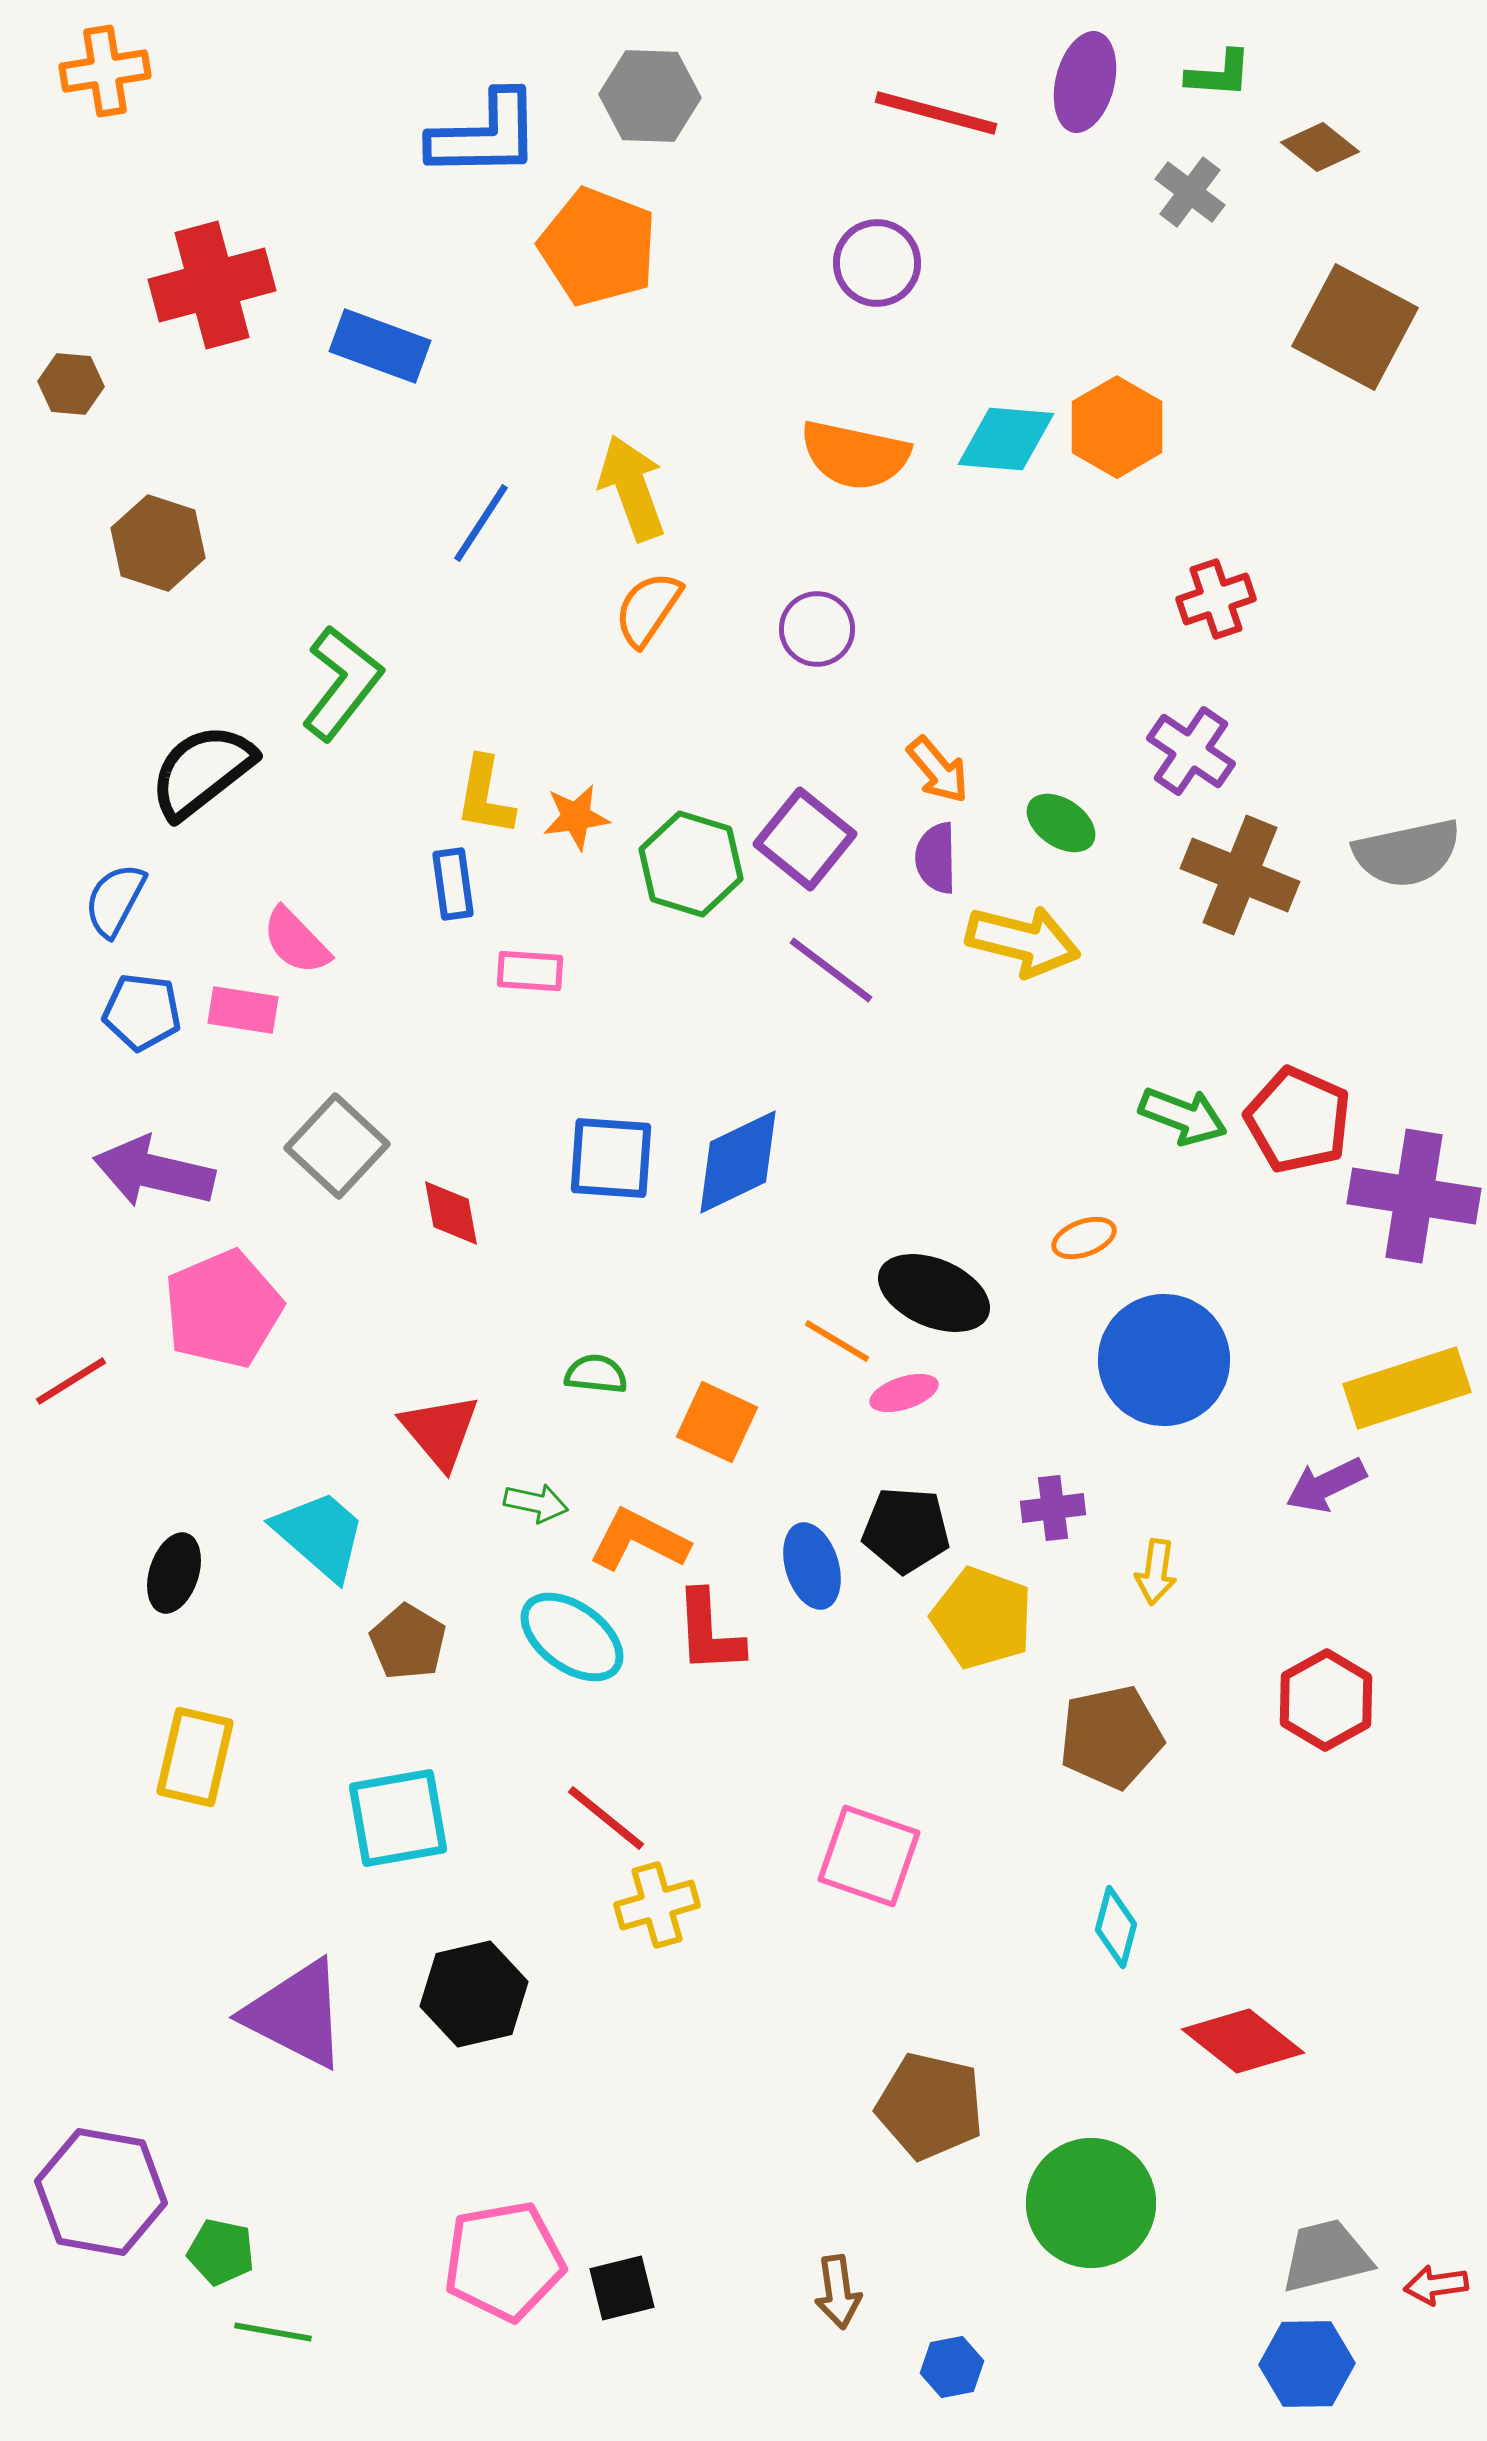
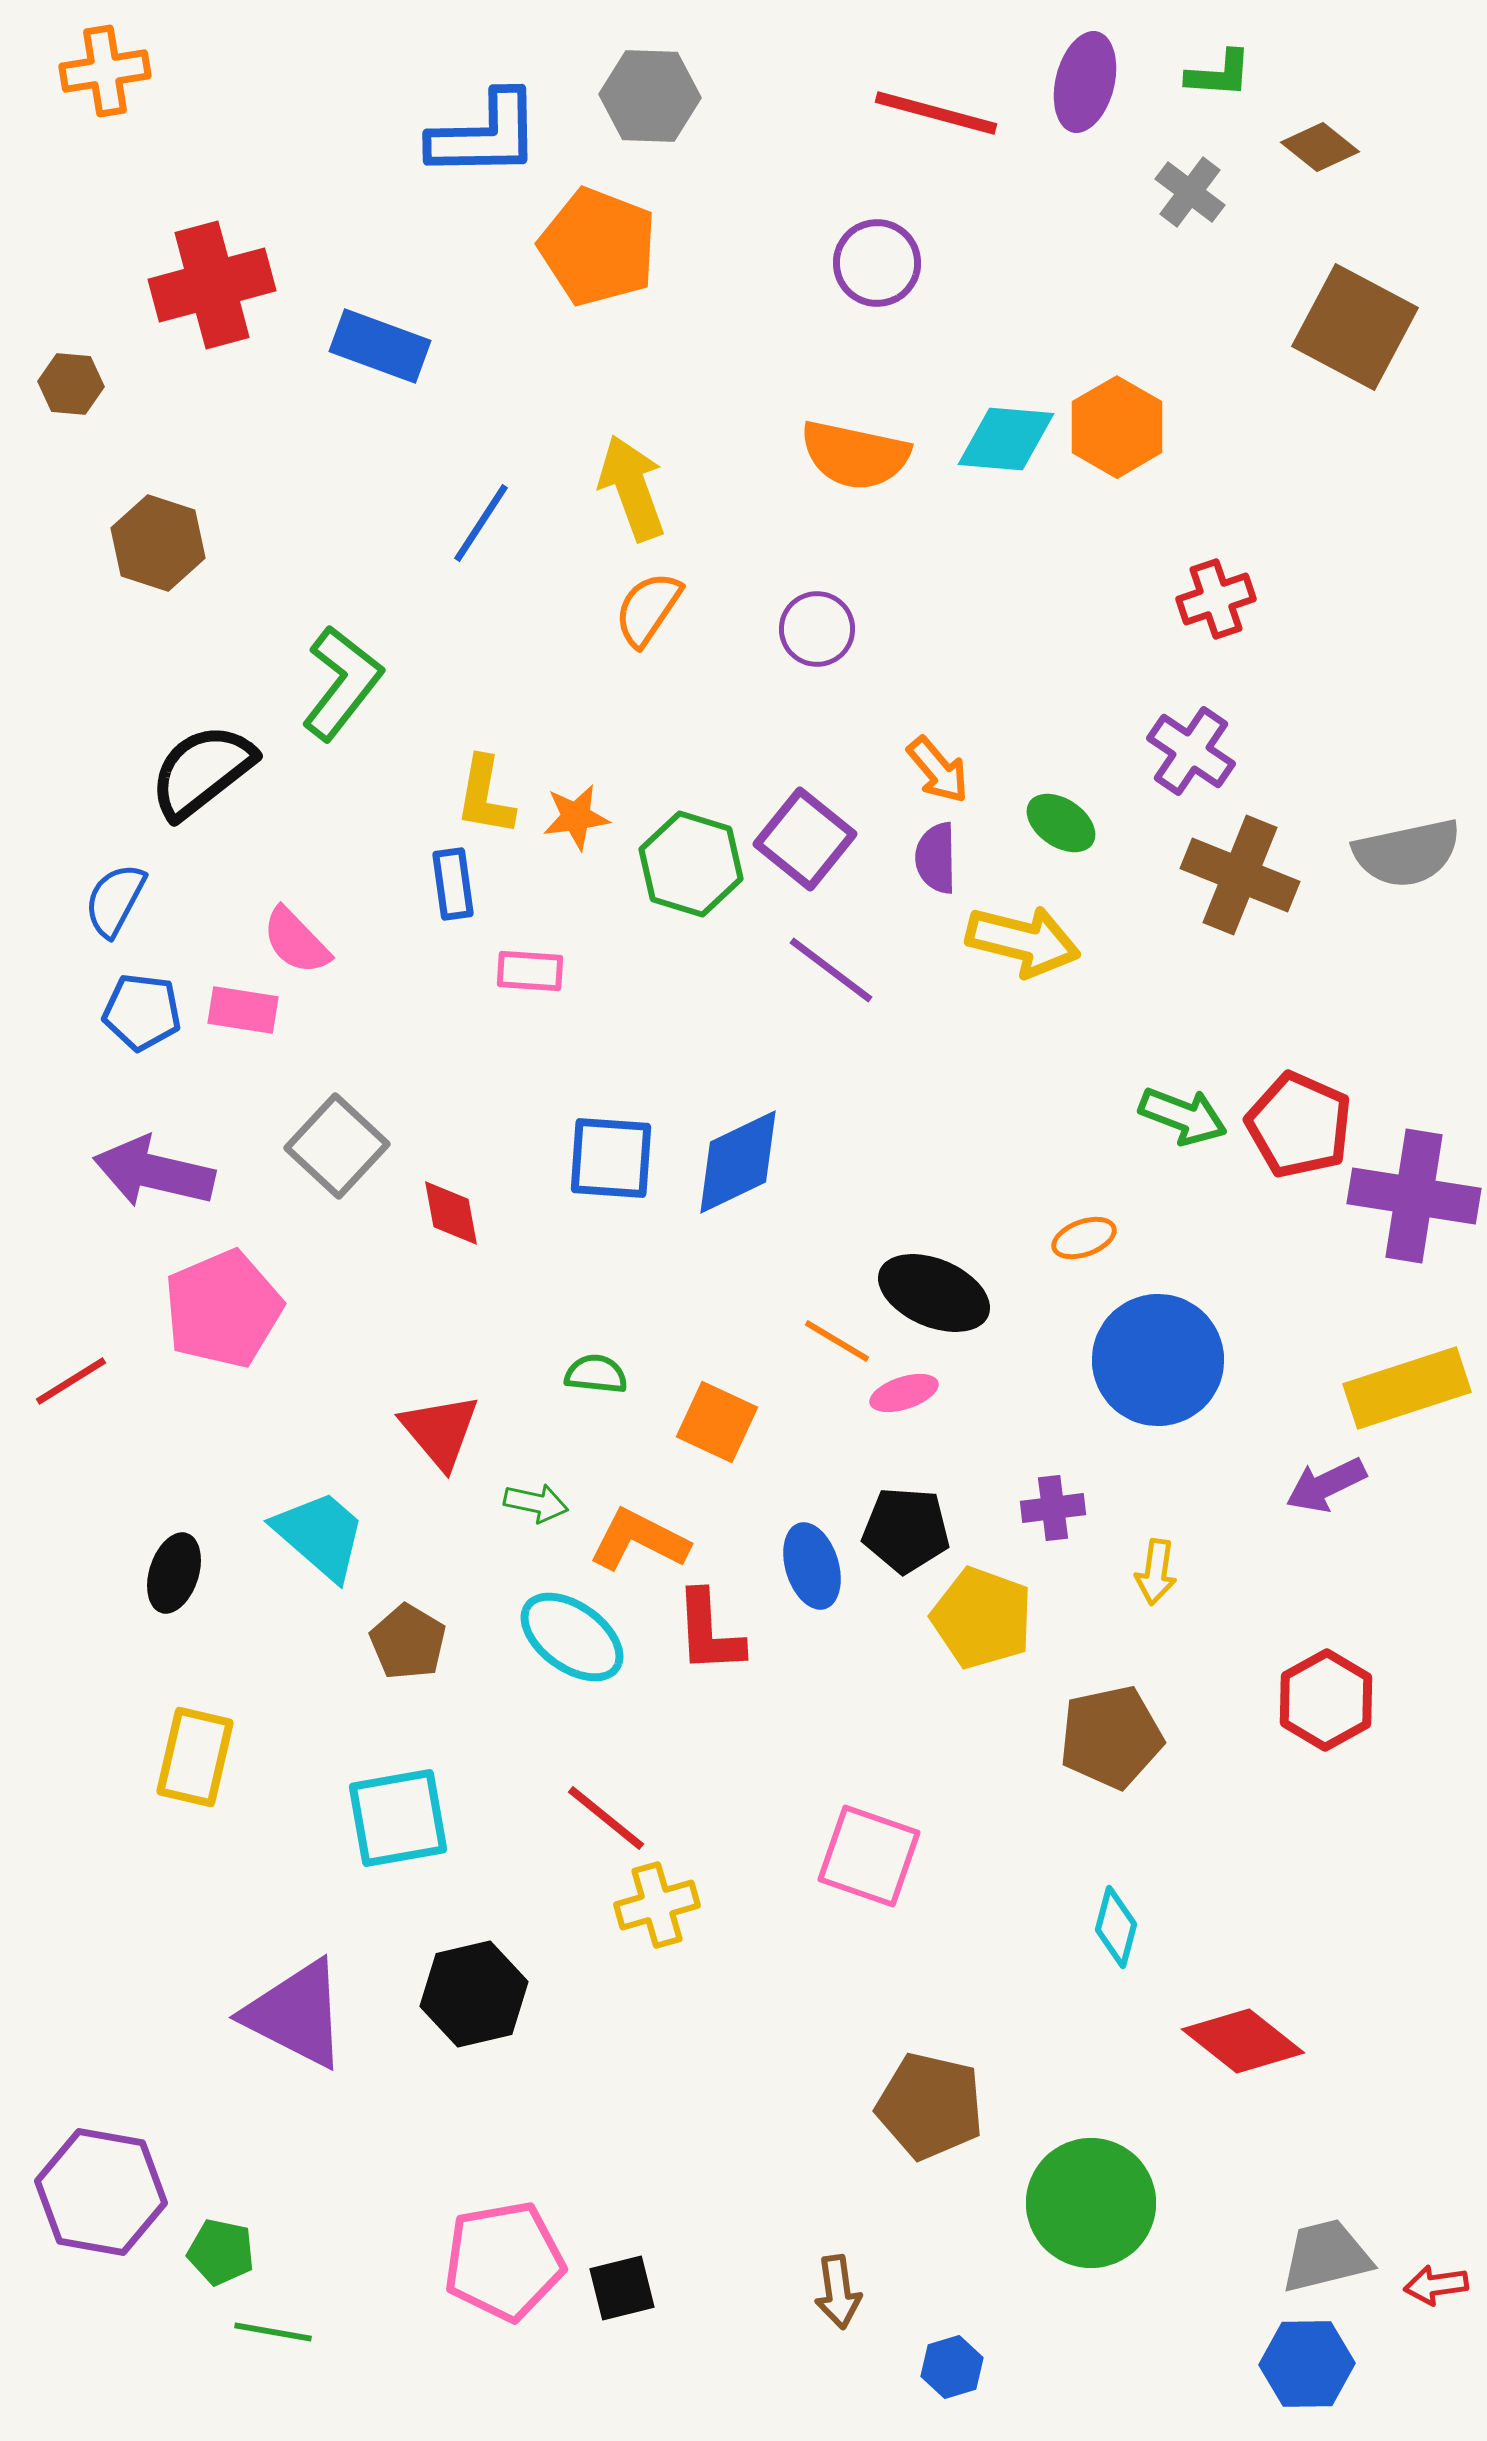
red pentagon at (1298, 1120): moved 1 px right, 5 px down
blue circle at (1164, 1360): moved 6 px left
blue hexagon at (952, 2367): rotated 6 degrees counterclockwise
